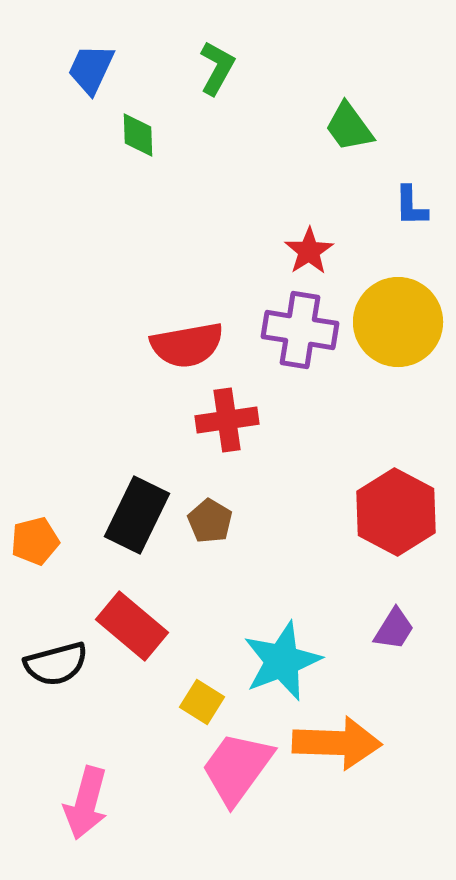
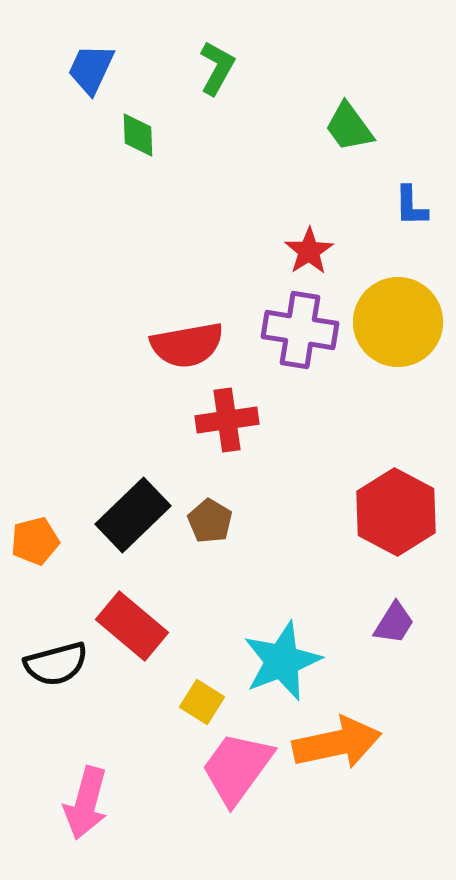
black rectangle: moved 4 px left; rotated 20 degrees clockwise
purple trapezoid: moved 6 px up
orange arrow: rotated 14 degrees counterclockwise
